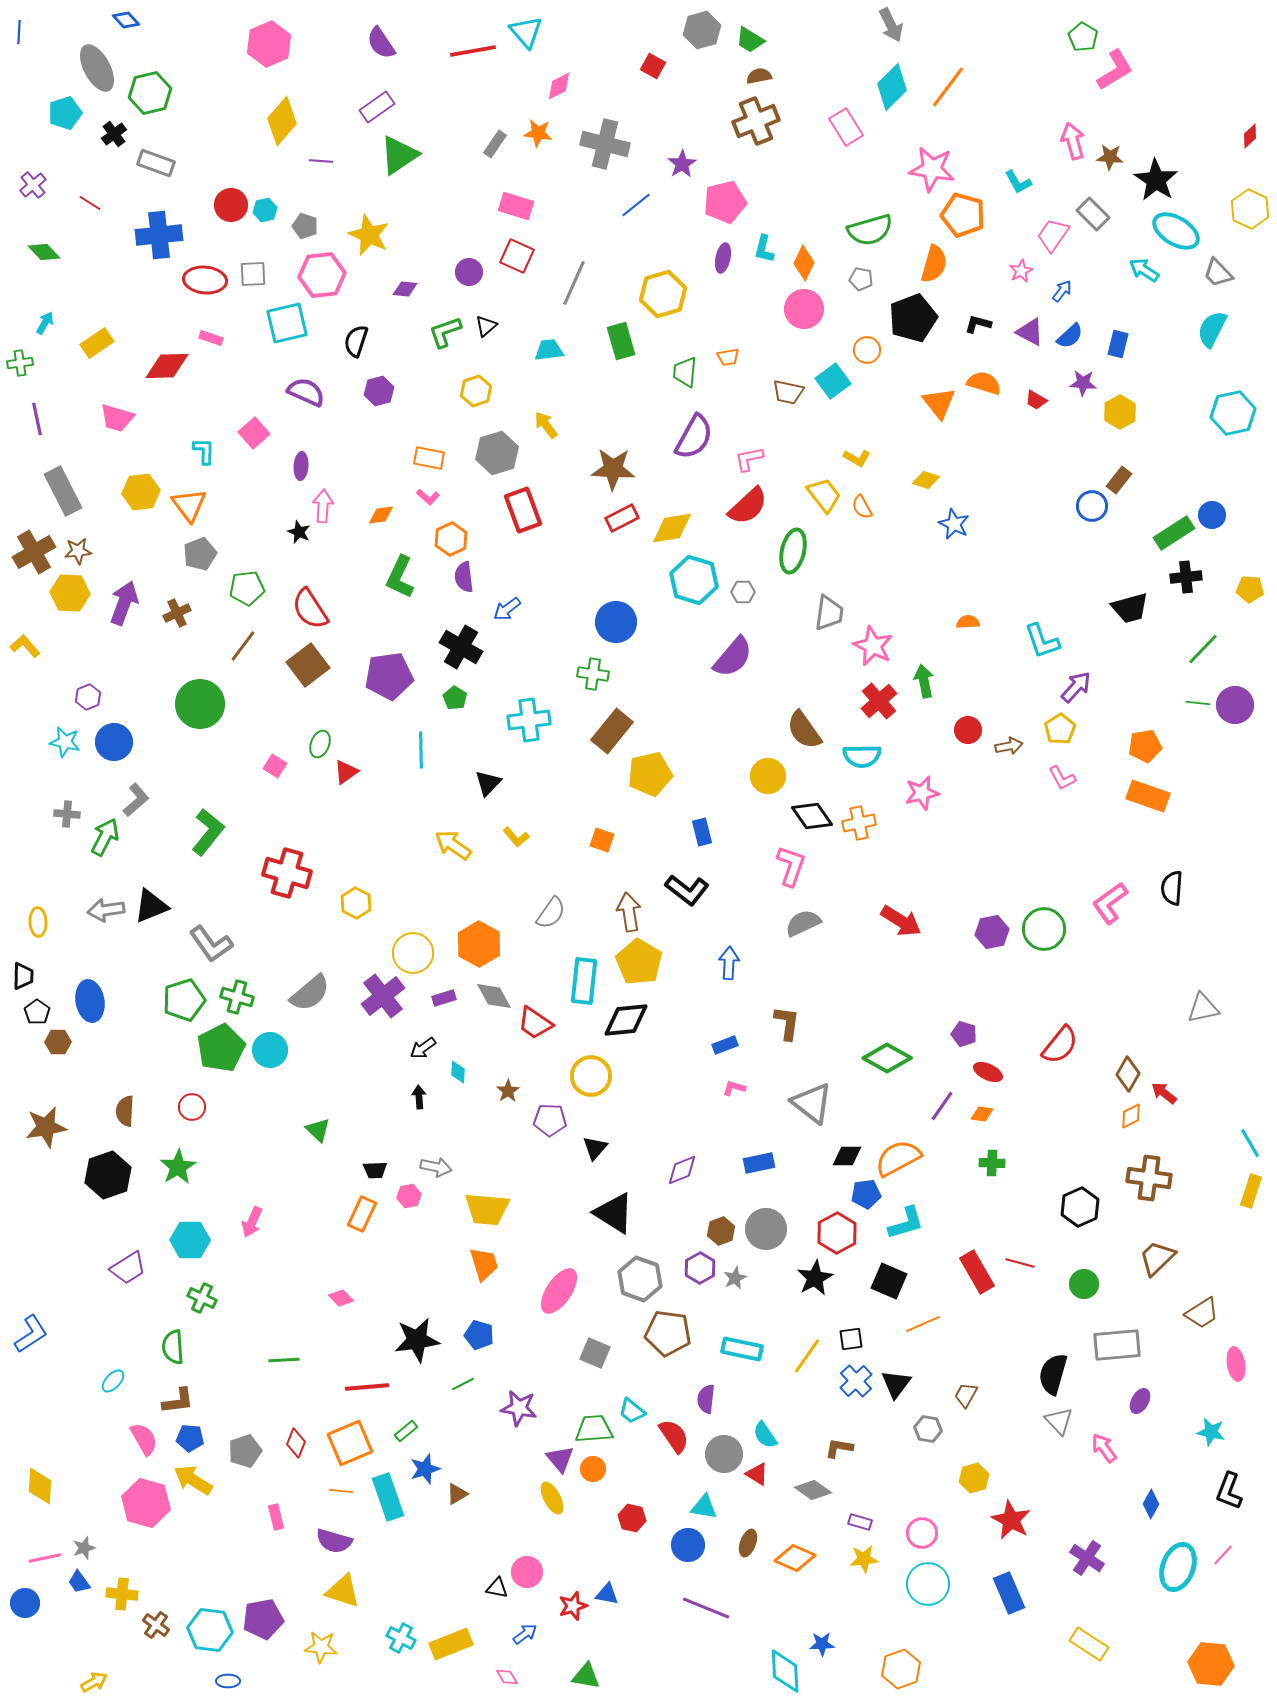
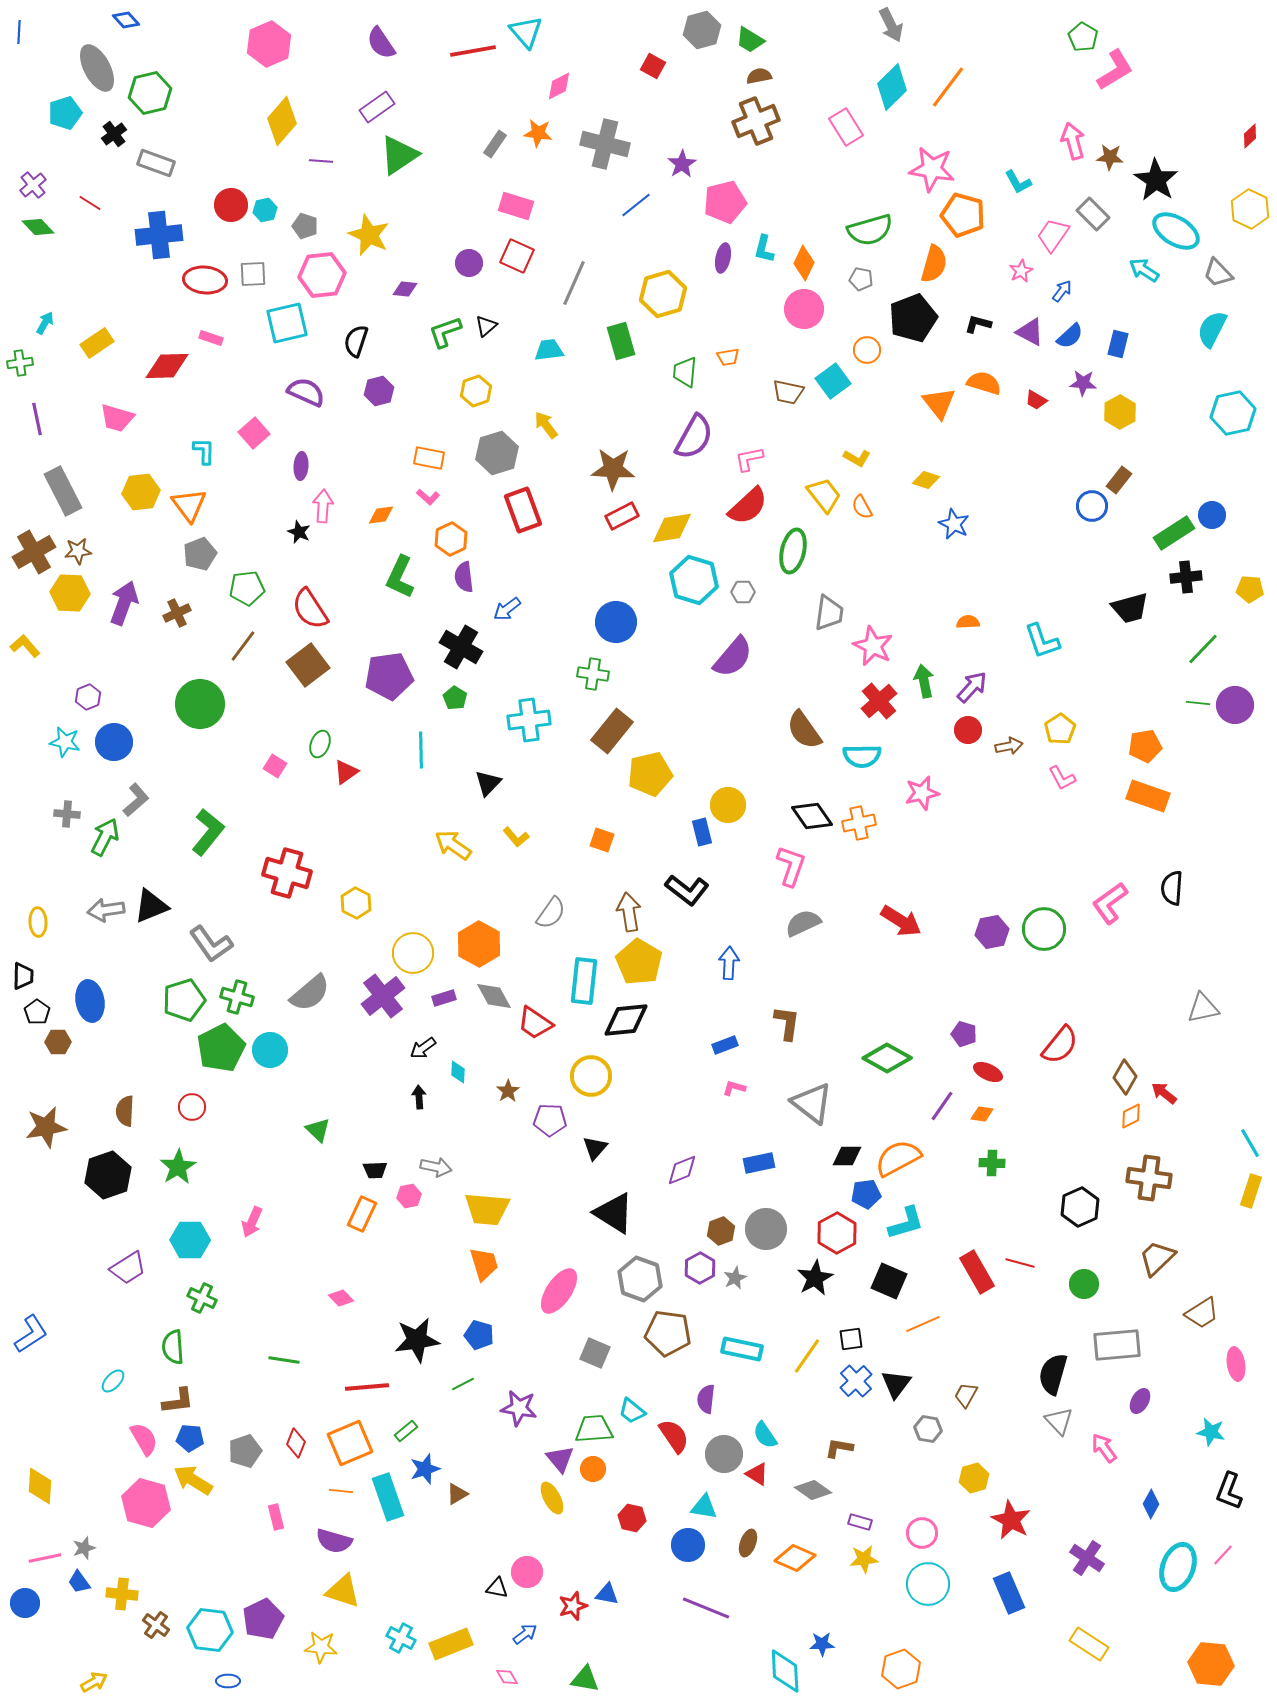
green diamond at (44, 252): moved 6 px left, 25 px up
purple circle at (469, 272): moved 9 px up
red rectangle at (622, 518): moved 2 px up
purple arrow at (1076, 687): moved 104 px left
yellow circle at (768, 776): moved 40 px left, 29 px down
brown diamond at (1128, 1074): moved 3 px left, 3 px down
green line at (284, 1360): rotated 12 degrees clockwise
purple pentagon at (263, 1619): rotated 15 degrees counterclockwise
green triangle at (586, 1676): moved 1 px left, 3 px down
